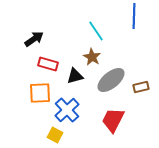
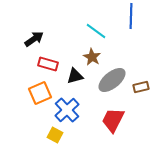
blue line: moved 3 px left
cyan line: rotated 20 degrees counterclockwise
gray ellipse: moved 1 px right
orange square: rotated 20 degrees counterclockwise
